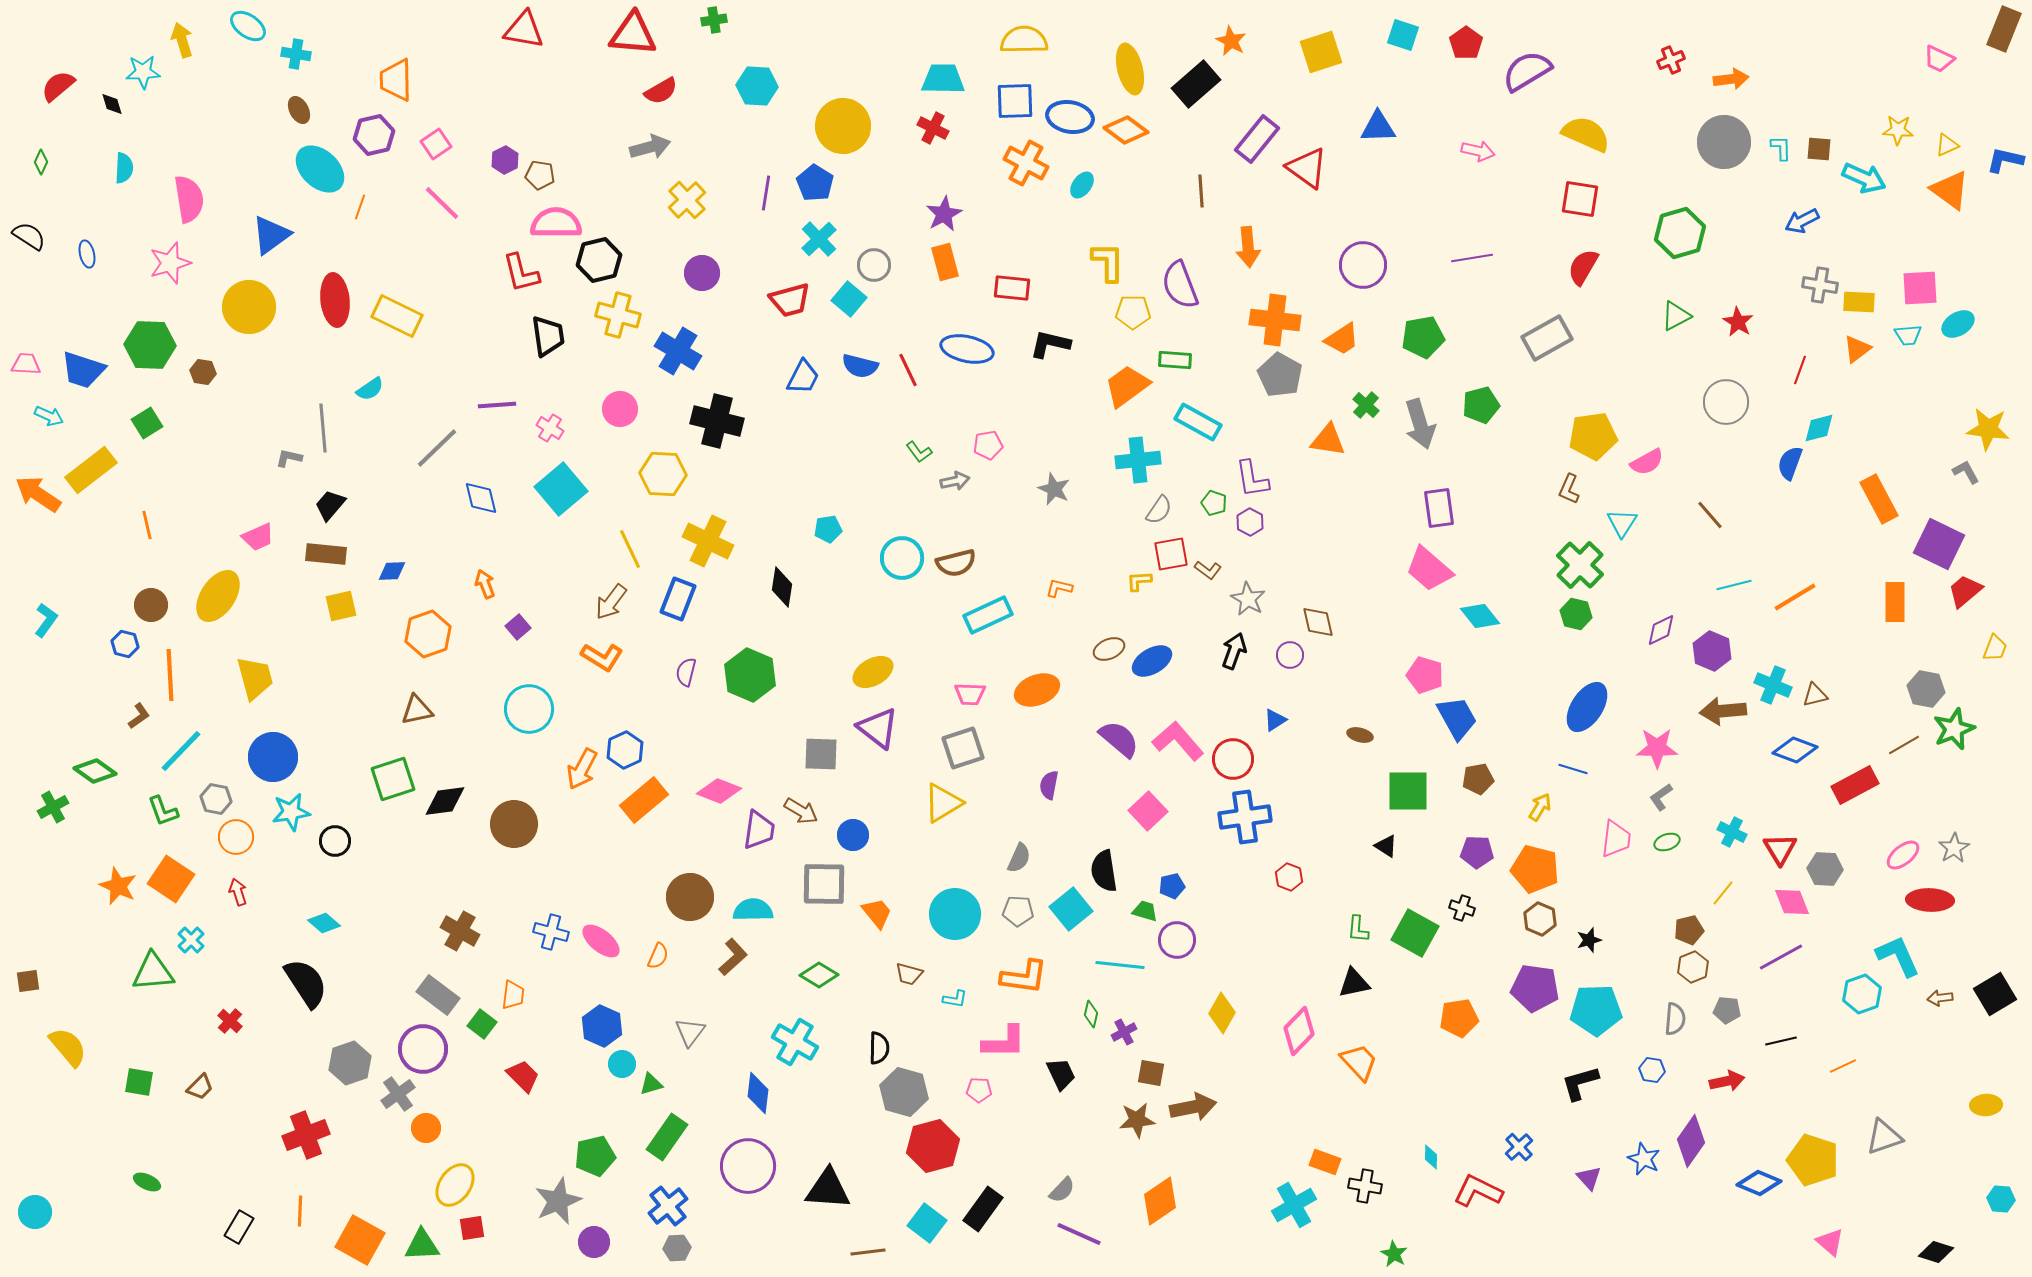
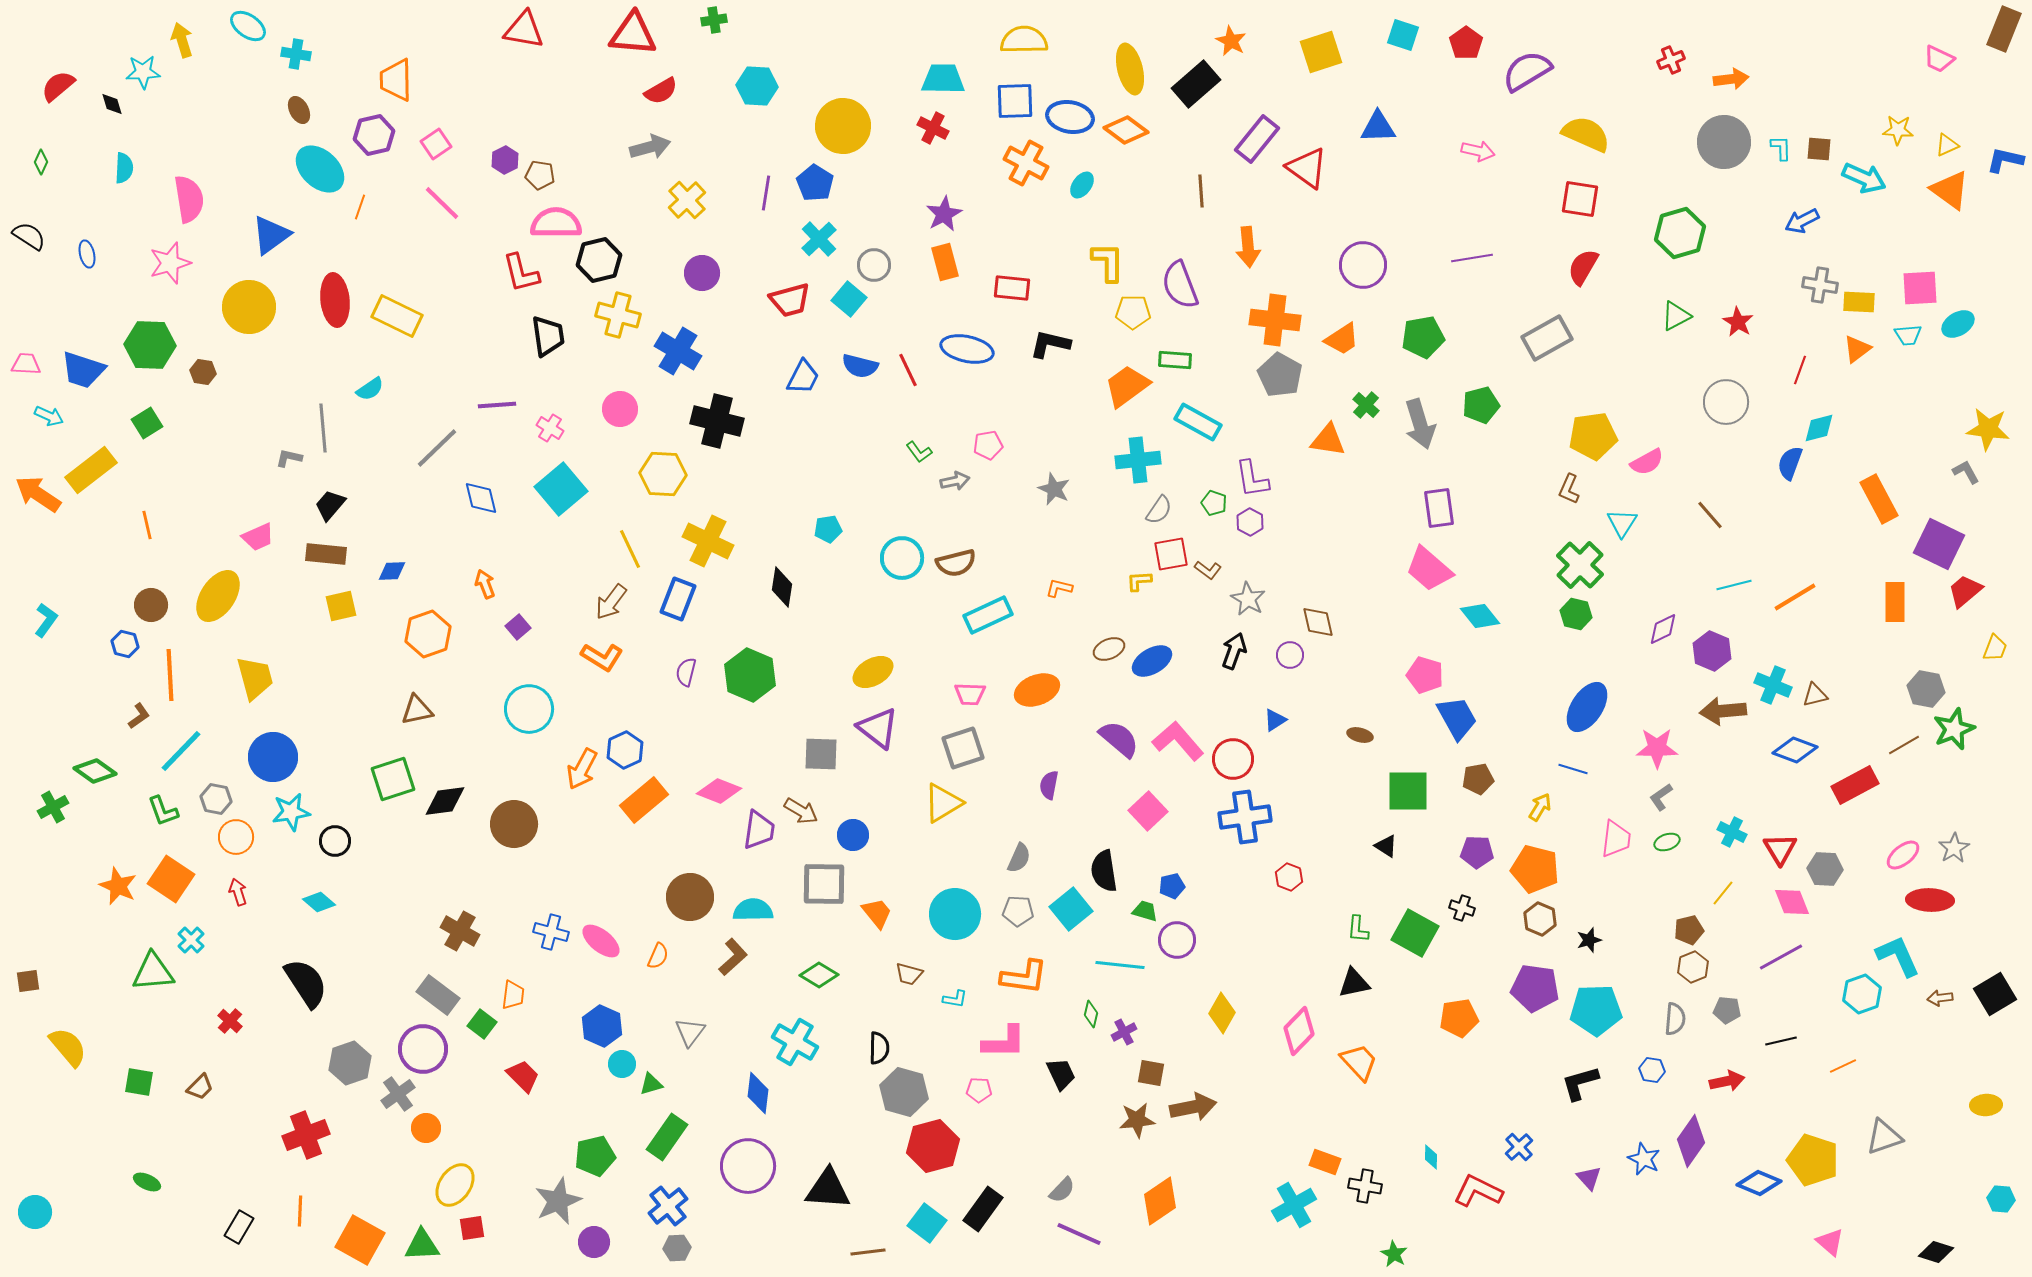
purple diamond at (1661, 630): moved 2 px right, 1 px up
cyan diamond at (324, 923): moved 5 px left, 21 px up
